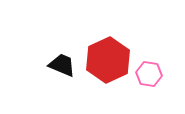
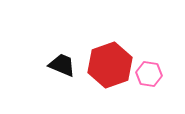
red hexagon: moved 2 px right, 5 px down; rotated 6 degrees clockwise
